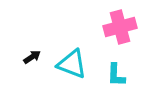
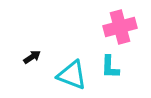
cyan triangle: moved 11 px down
cyan L-shape: moved 6 px left, 8 px up
